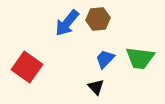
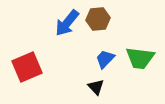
red square: rotated 32 degrees clockwise
